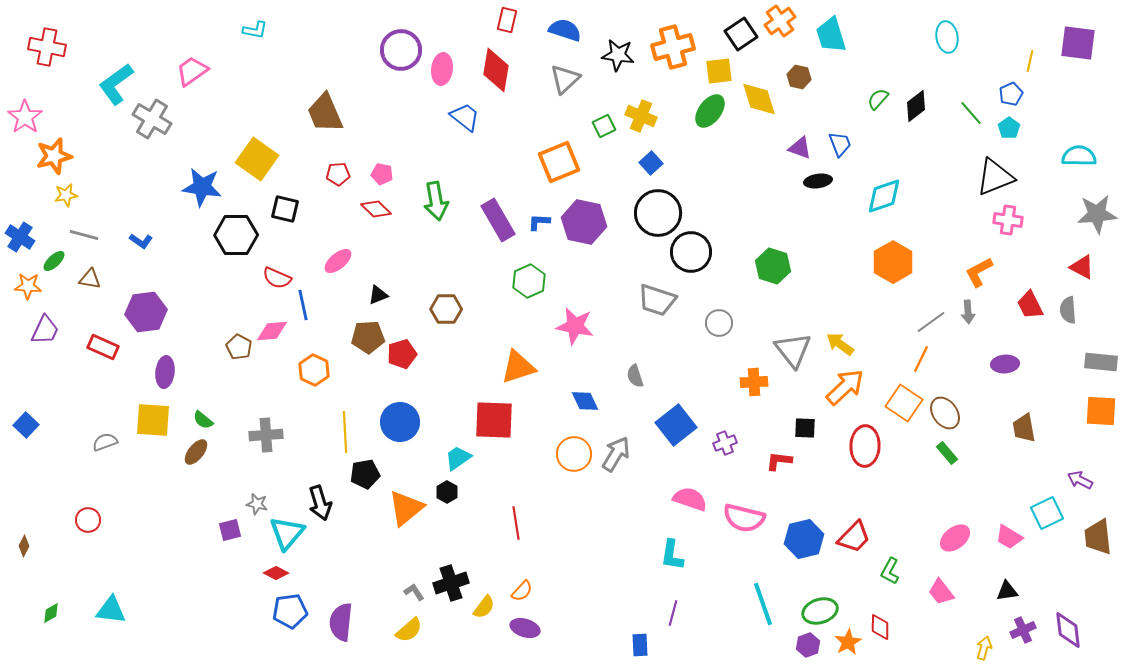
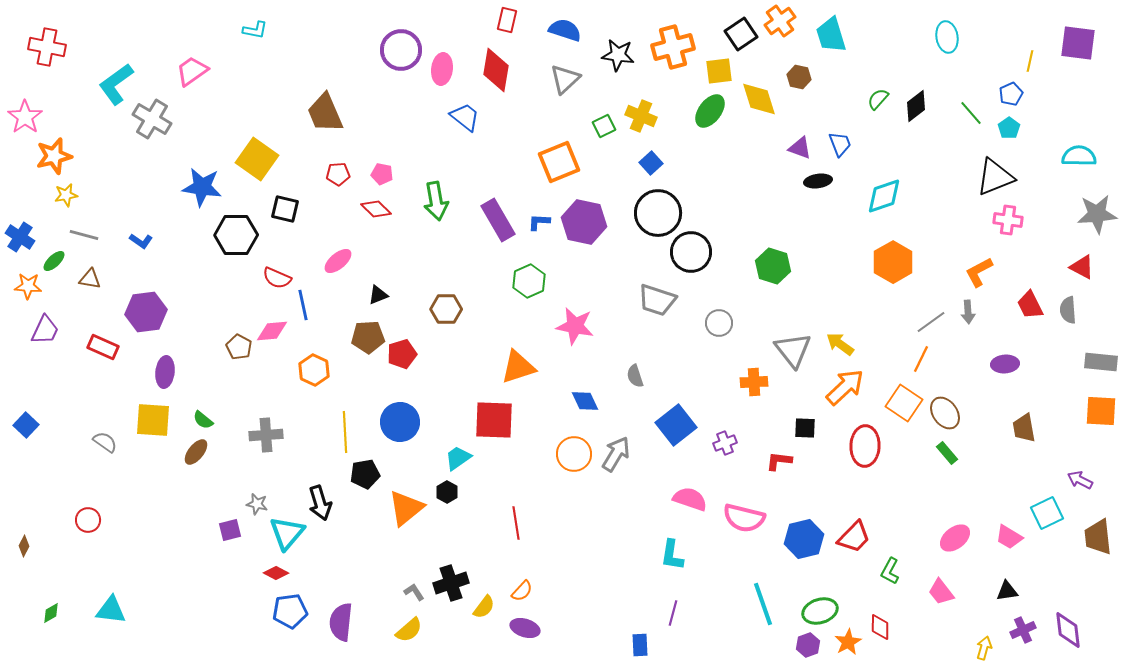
gray semicircle at (105, 442): rotated 55 degrees clockwise
